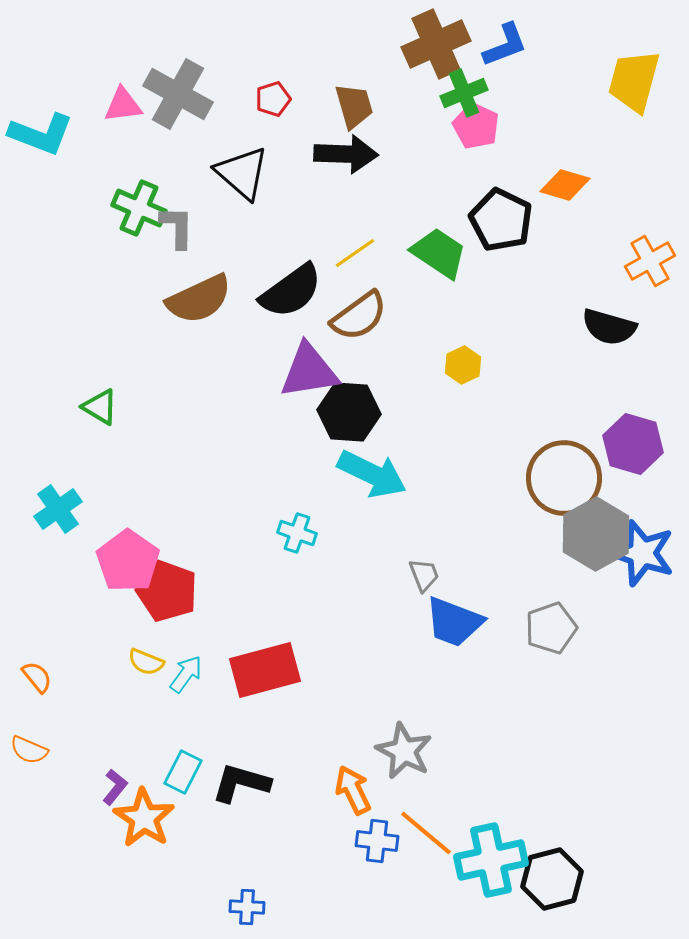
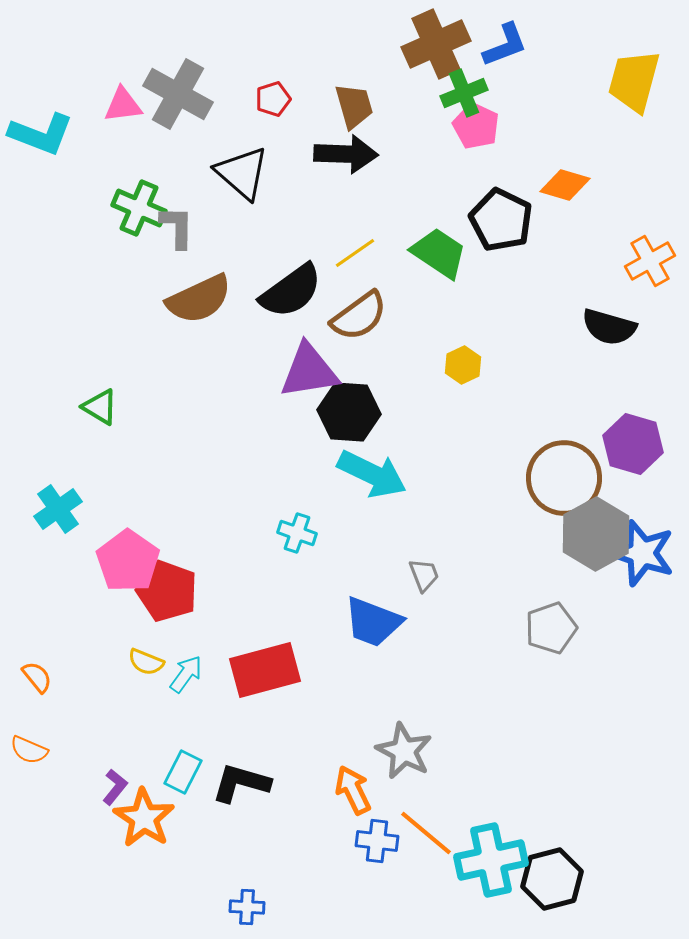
blue trapezoid at (454, 622): moved 81 px left
